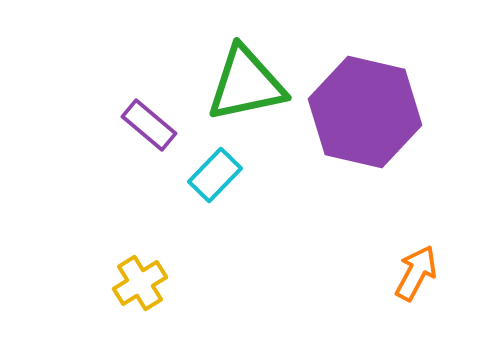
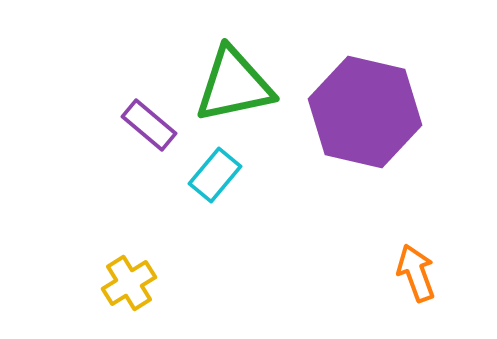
green triangle: moved 12 px left, 1 px down
cyan rectangle: rotated 4 degrees counterclockwise
orange arrow: rotated 48 degrees counterclockwise
yellow cross: moved 11 px left
